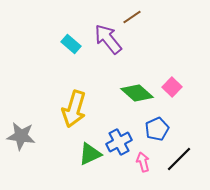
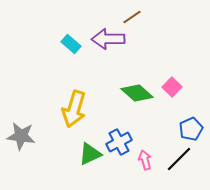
purple arrow: rotated 52 degrees counterclockwise
blue pentagon: moved 34 px right
pink arrow: moved 2 px right, 2 px up
